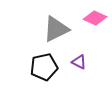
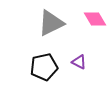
pink diamond: moved 1 px down; rotated 35 degrees clockwise
gray triangle: moved 5 px left, 6 px up
